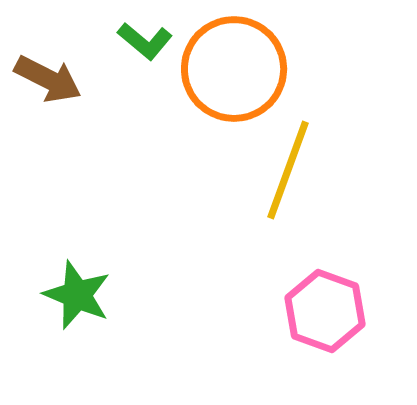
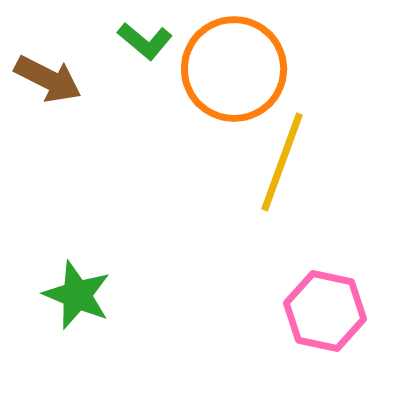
yellow line: moved 6 px left, 8 px up
pink hexagon: rotated 8 degrees counterclockwise
